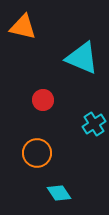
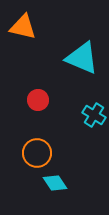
red circle: moved 5 px left
cyan cross: moved 9 px up; rotated 25 degrees counterclockwise
cyan diamond: moved 4 px left, 10 px up
